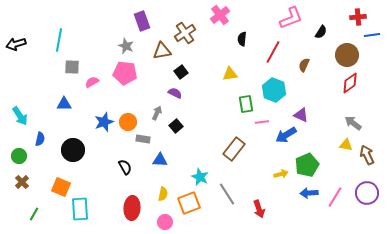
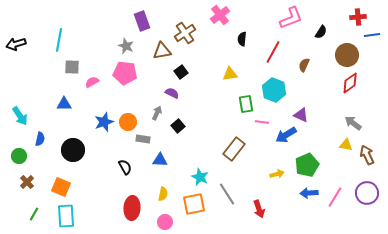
purple semicircle at (175, 93): moved 3 px left
pink line at (262, 122): rotated 16 degrees clockwise
black square at (176, 126): moved 2 px right
yellow arrow at (281, 174): moved 4 px left
brown cross at (22, 182): moved 5 px right
orange square at (189, 203): moved 5 px right, 1 px down; rotated 10 degrees clockwise
cyan rectangle at (80, 209): moved 14 px left, 7 px down
